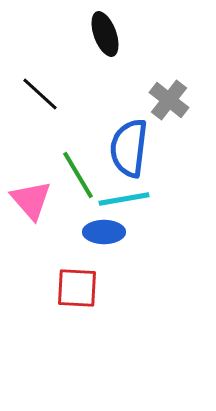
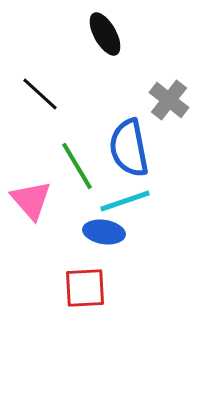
black ellipse: rotated 9 degrees counterclockwise
blue semicircle: rotated 18 degrees counterclockwise
green line: moved 1 px left, 9 px up
cyan line: moved 1 px right, 2 px down; rotated 9 degrees counterclockwise
blue ellipse: rotated 9 degrees clockwise
red square: moved 8 px right; rotated 6 degrees counterclockwise
